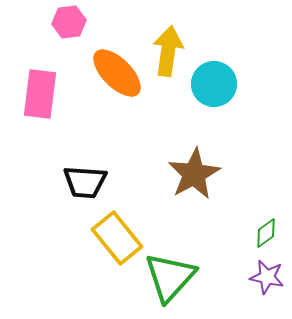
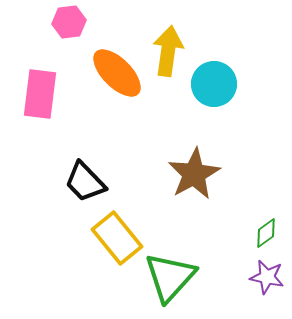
black trapezoid: rotated 42 degrees clockwise
